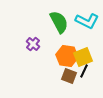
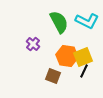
brown square: moved 16 px left
